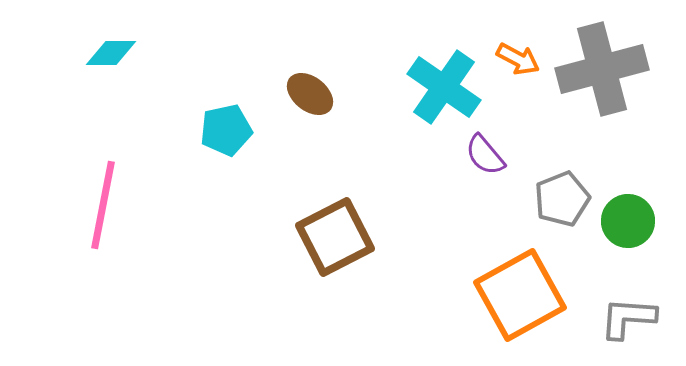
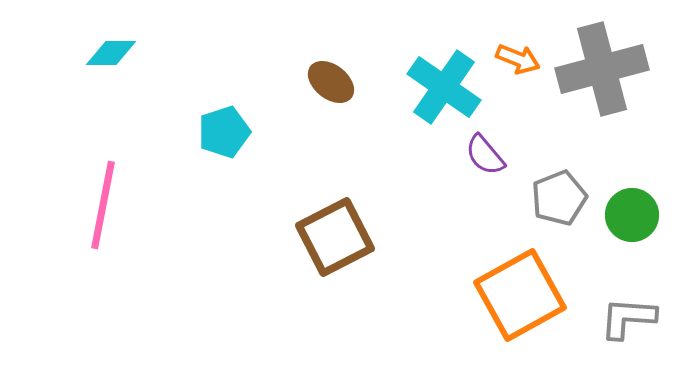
orange arrow: rotated 6 degrees counterclockwise
brown ellipse: moved 21 px right, 12 px up
cyan pentagon: moved 2 px left, 2 px down; rotated 6 degrees counterclockwise
gray pentagon: moved 3 px left, 1 px up
green circle: moved 4 px right, 6 px up
